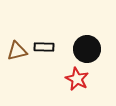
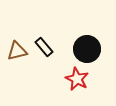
black rectangle: rotated 48 degrees clockwise
